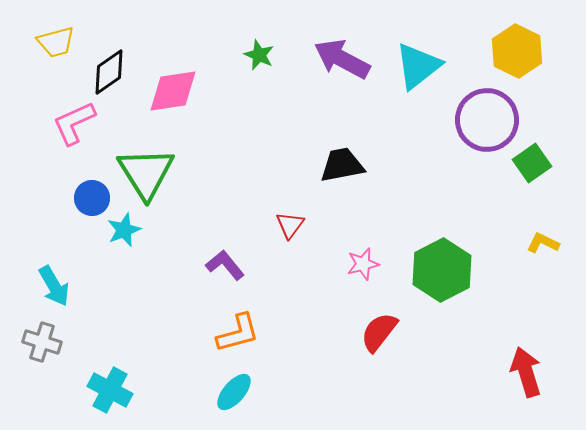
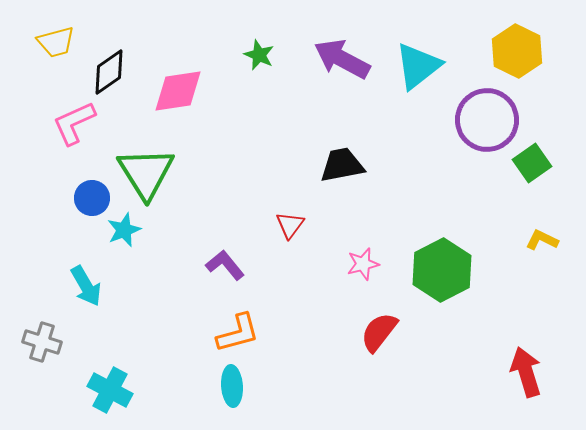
pink diamond: moved 5 px right
yellow L-shape: moved 1 px left, 3 px up
cyan arrow: moved 32 px right
cyan ellipse: moved 2 px left, 6 px up; rotated 45 degrees counterclockwise
